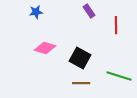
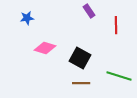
blue star: moved 9 px left, 6 px down
